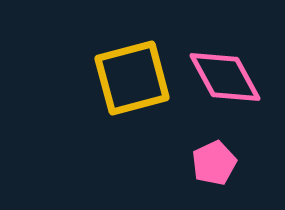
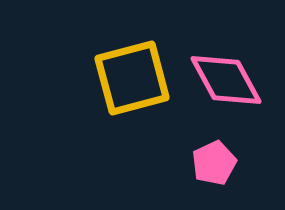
pink diamond: moved 1 px right, 3 px down
